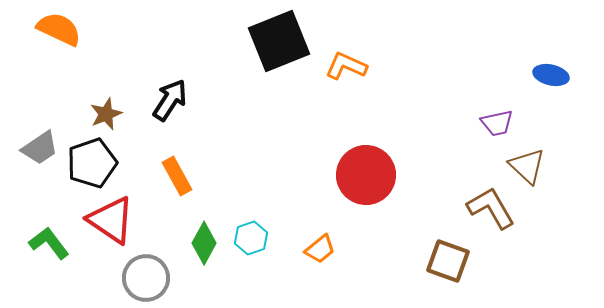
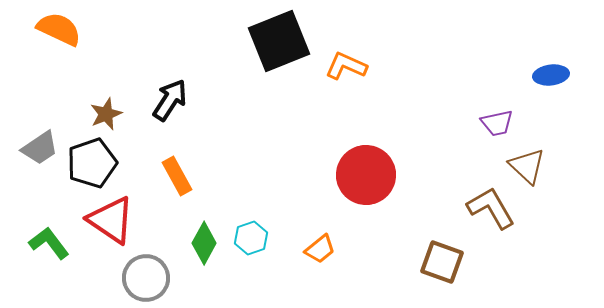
blue ellipse: rotated 20 degrees counterclockwise
brown square: moved 6 px left, 1 px down
